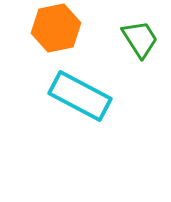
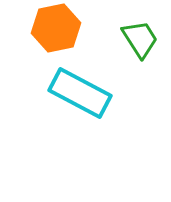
cyan rectangle: moved 3 px up
